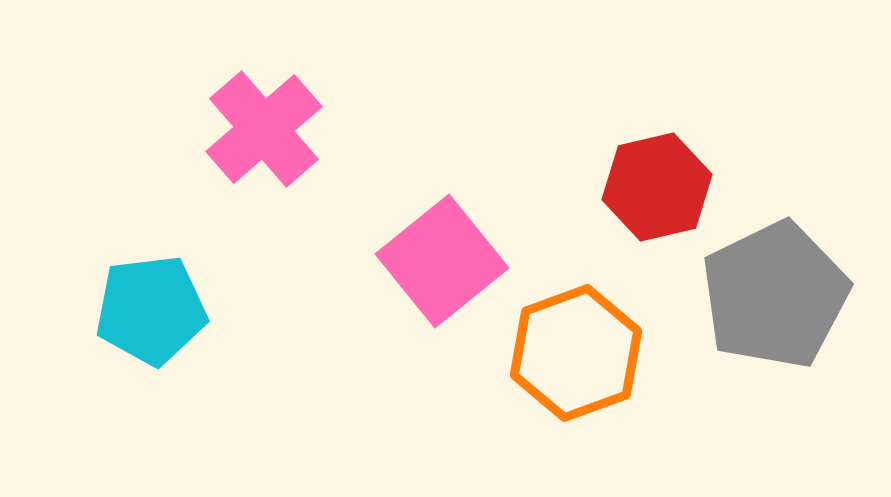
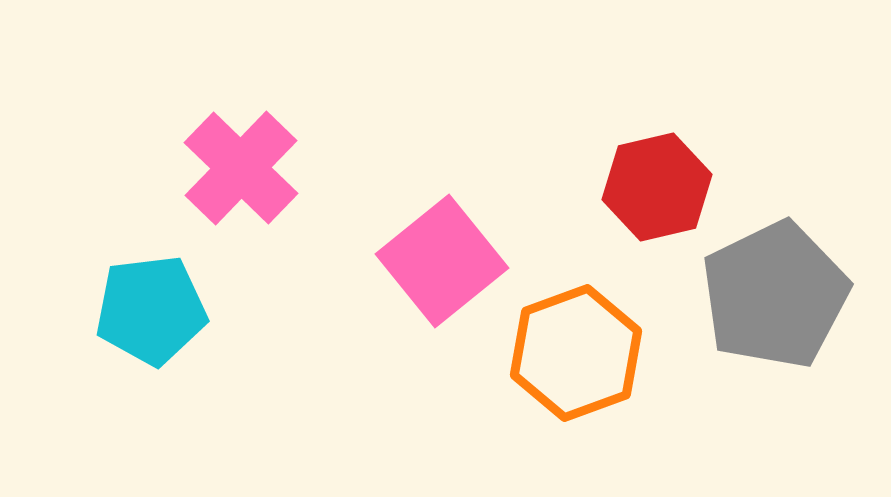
pink cross: moved 23 px left, 39 px down; rotated 5 degrees counterclockwise
